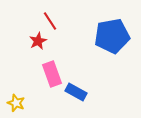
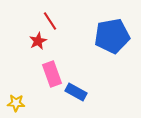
yellow star: rotated 18 degrees counterclockwise
